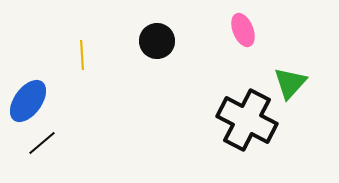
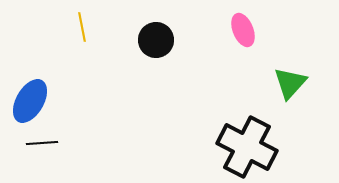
black circle: moved 1 px left, 1 px up
yellow line: moved 28 px up; rotated 8 degrees counterclockwise
blue ellipse: moved 2 px right; rotated 6 degrees counterclockwise
black cross: moved 27 px down
black line: rotated 36 degrees clockwise
